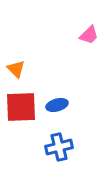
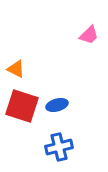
orange triangle: rotated 18 degrees counterclockwise
red square: moved 1 px right, 1 px up; rotated 20 degrees clockwise
